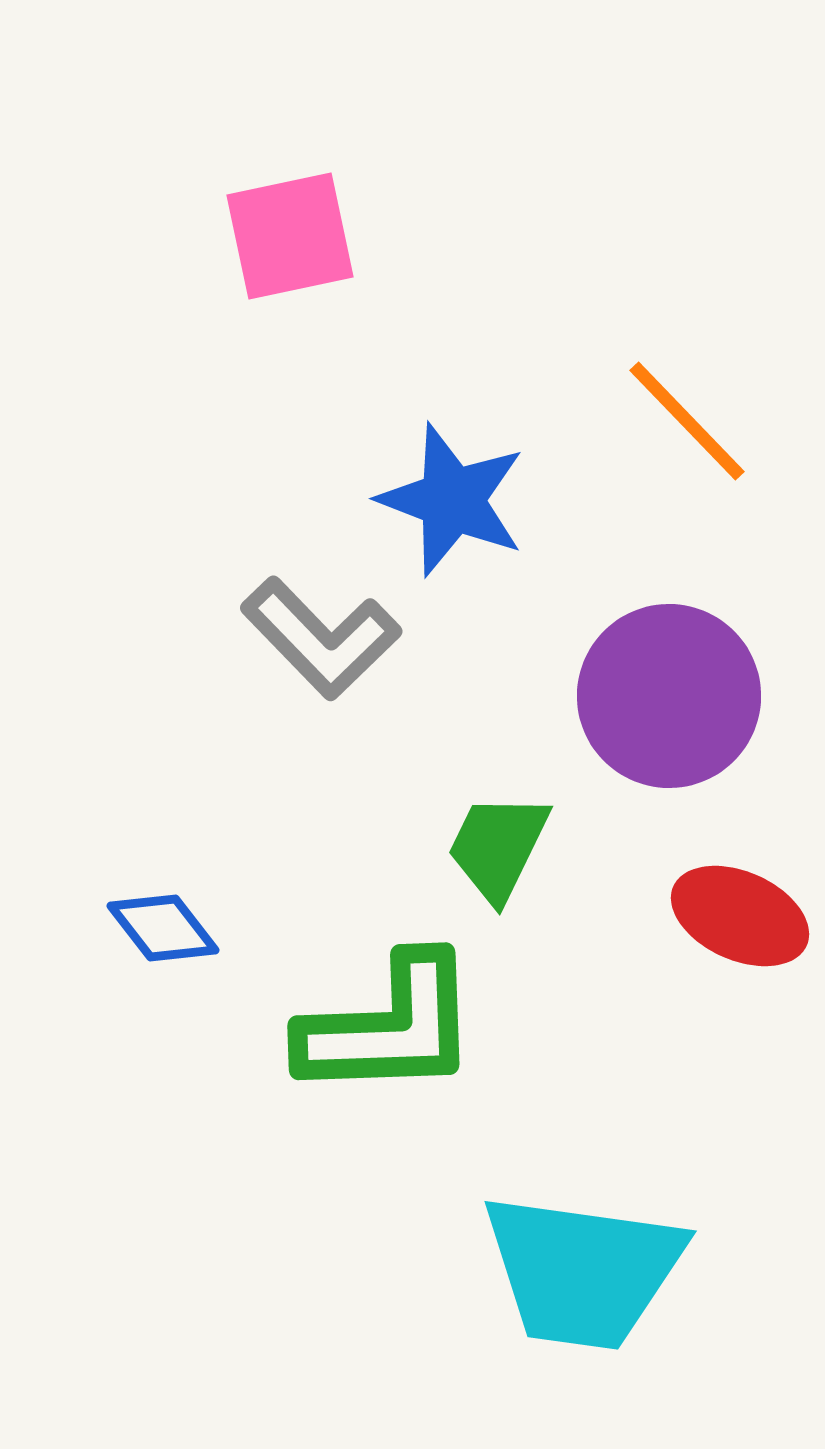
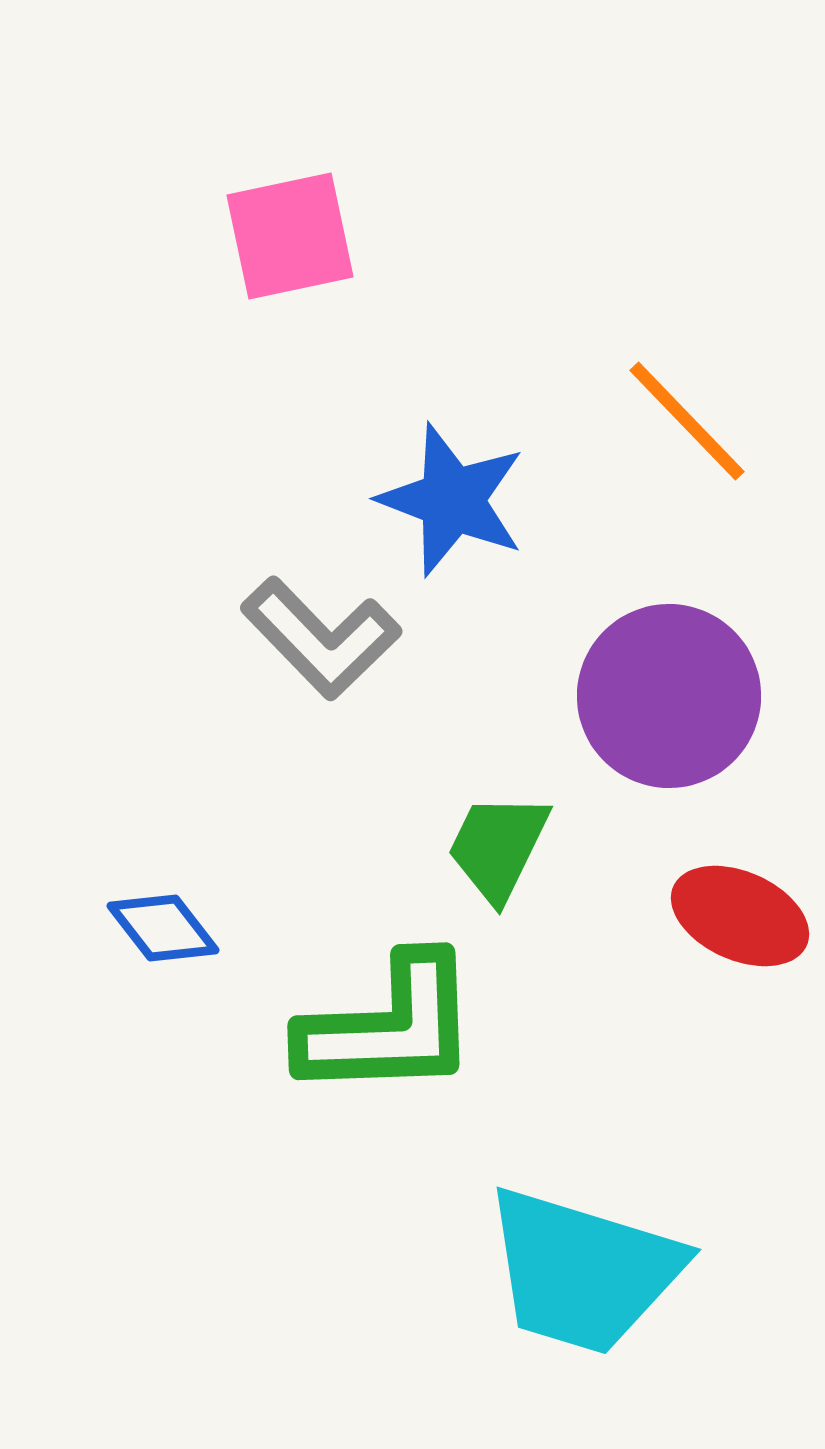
cyan trapezoid: rotated 9 degrees clockwise
